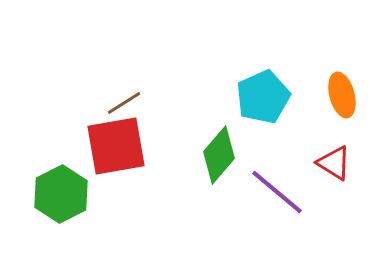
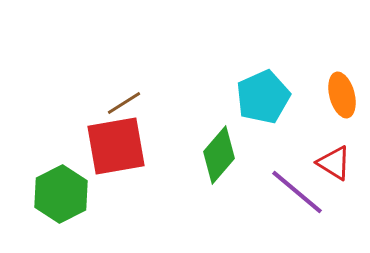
purple line: moved 20 px right
